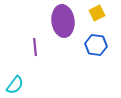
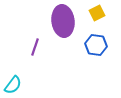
purple line: rotated 24 degrees clockwise
cyan semicircle: moved 2 px left
